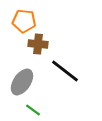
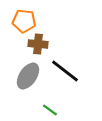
gray ellipse: moved 6 px right, 6 px up
green line: moved 17 px right
